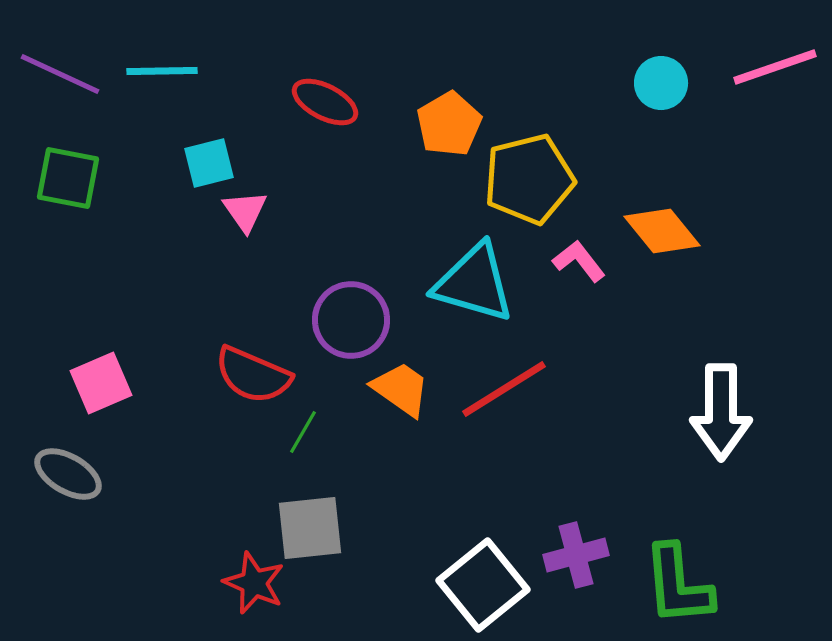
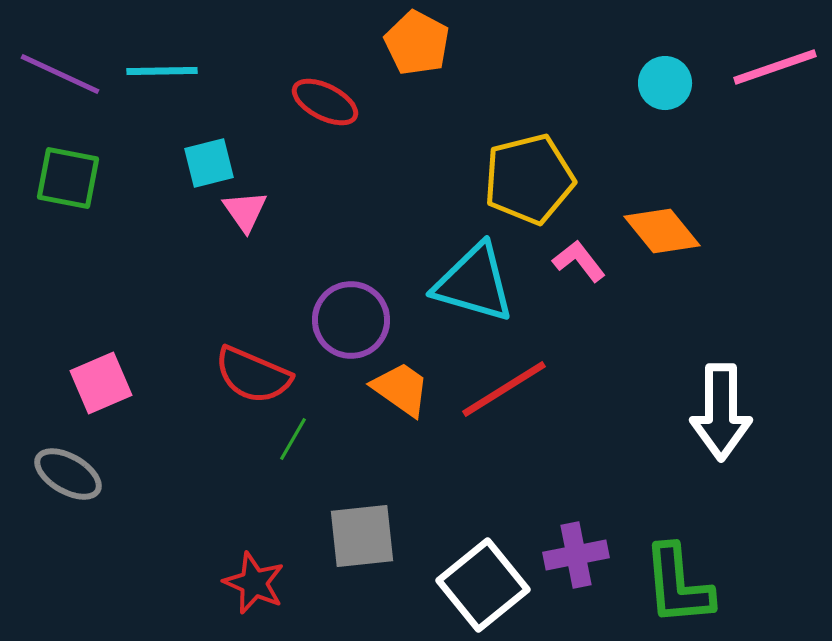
cyan circle: moved 4 px right
orange pentagon: moved 32 px left, 81 px up; rotated 14 degrees counterclockwise
green line: moved 10 px left, 7 px down
gray square: moved 52 px right, 8 px down
purple cross: rotated 4 degrees clockwise
